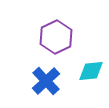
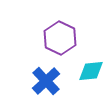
purple hexagon: moved 4 px right, 1 px down; rotated 8 degrees counterclockwise
